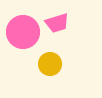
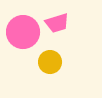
yellow circle: moved 2 px up
